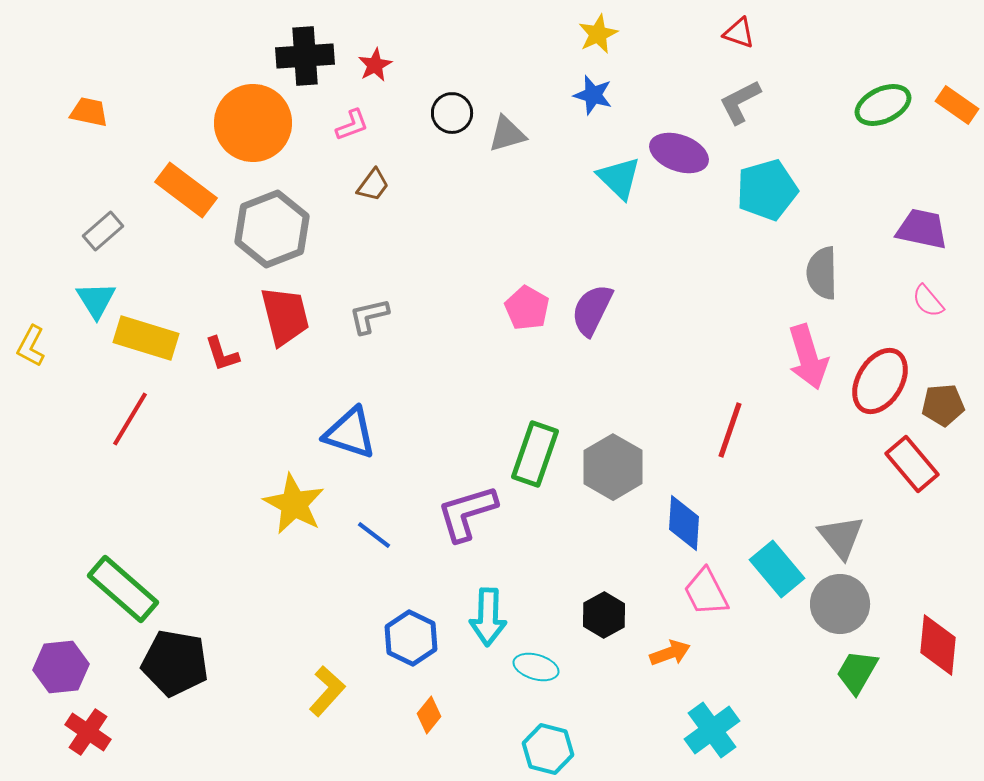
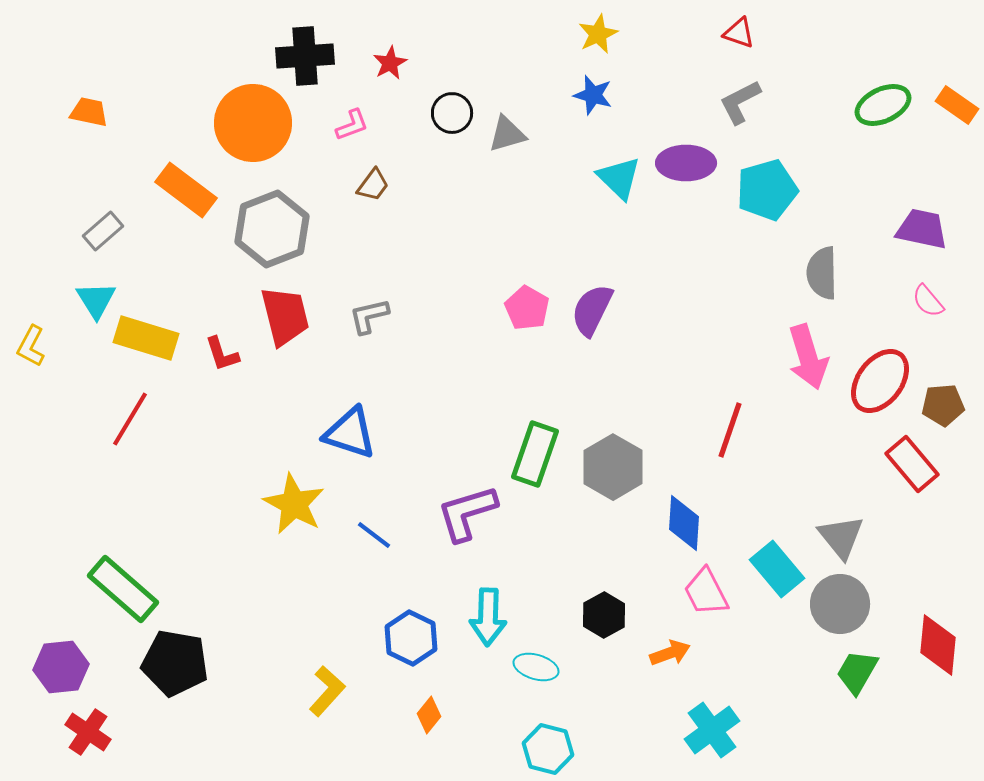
red star at (375, 65): moved 15 px right, 2 px up
purple ellipse at (679, 153): moved 7 px right, 10 px down; rotated 20 degrees counterclockwise
red ellipse at (880, 381): rotated 6 degrees clockwise
